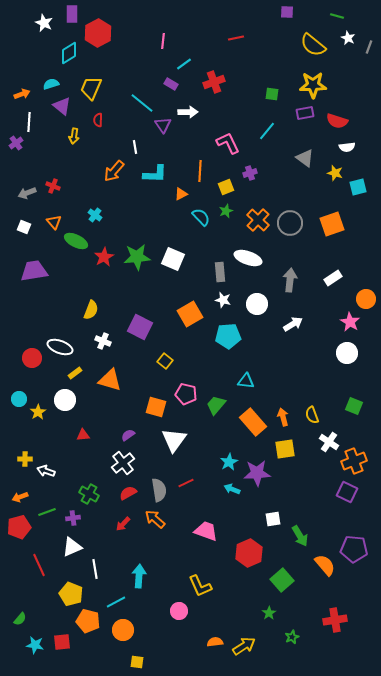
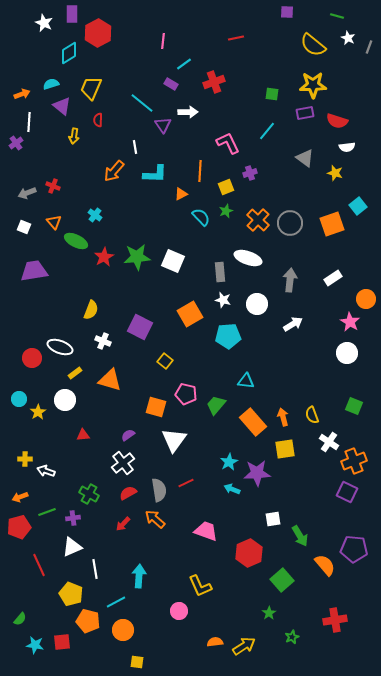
cyan square at (358, 187): moved 19 px down; rotated 24 degrees counterclockwise
white square at (173, 259): moved 2 px down
